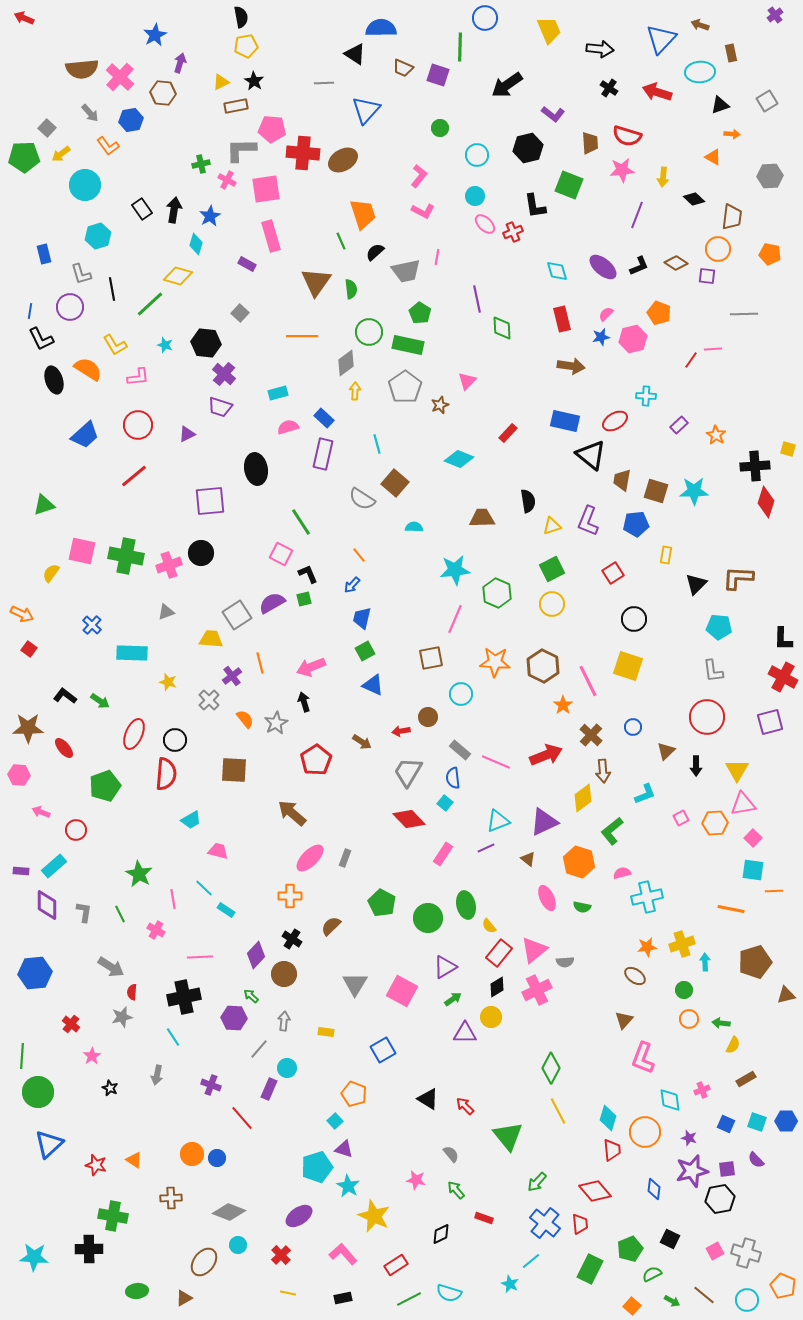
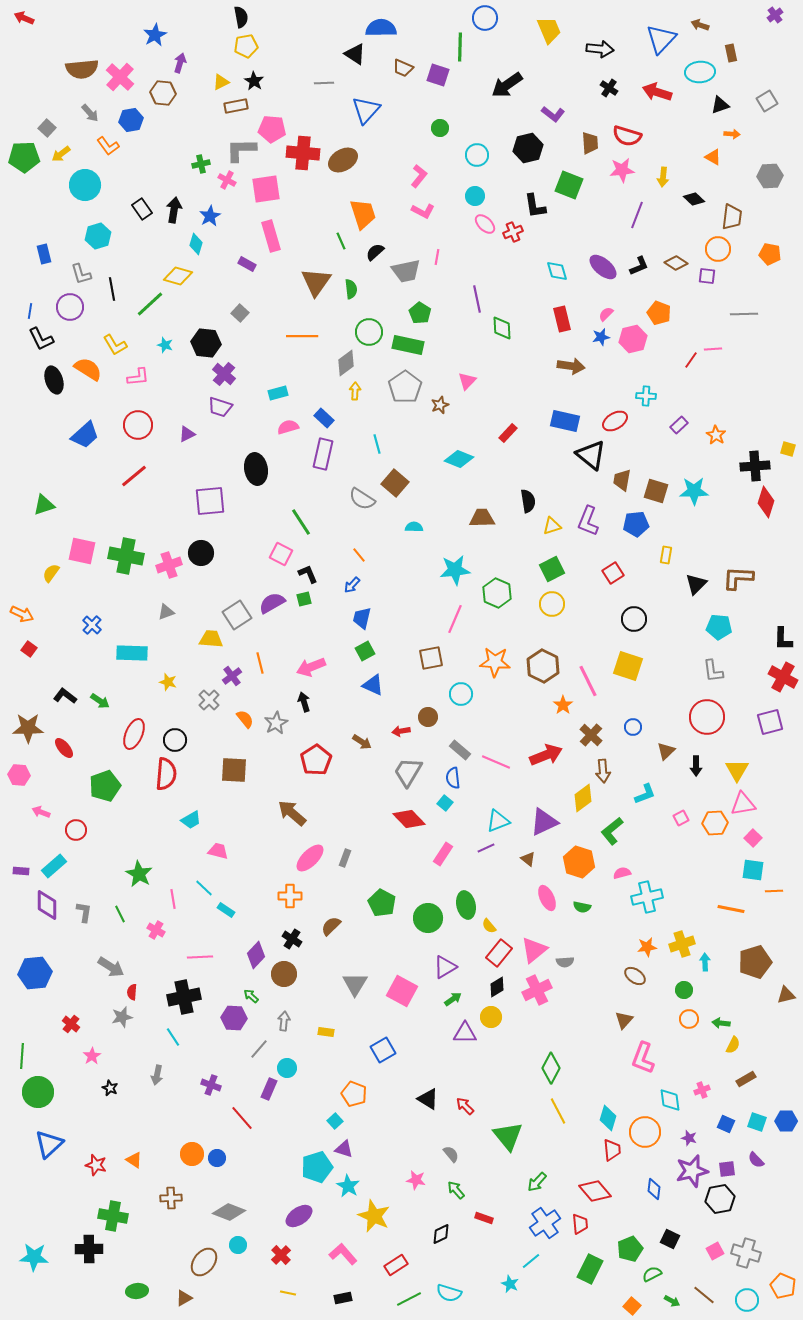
blue cross at (545, 1223): rotated 16 degrees clockwise
